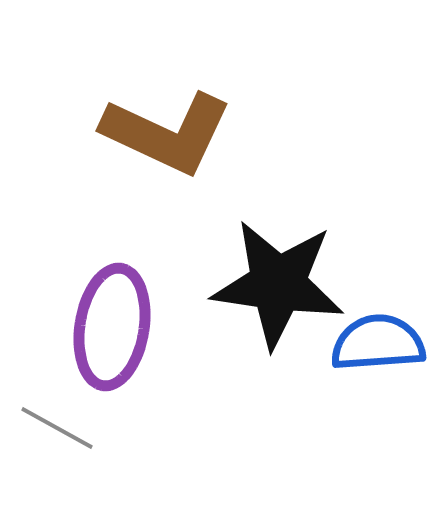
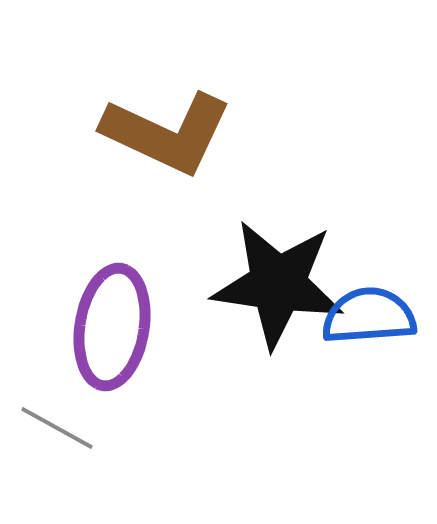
blue semicircle: moved 9 px left, 27 px up
